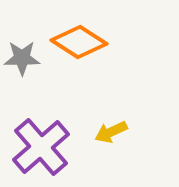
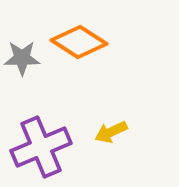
purple cross: rotated 18 degrees clockwise
